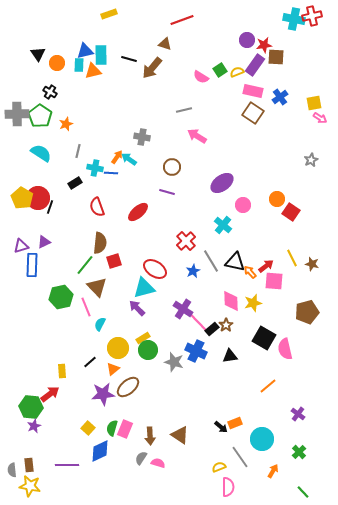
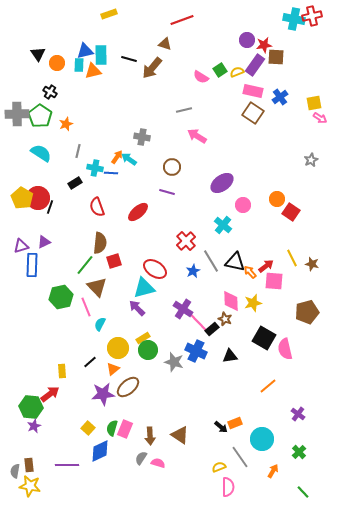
brown star at (226, 325): moved 1 px left, 6 px up; rotated 16 degrees counterclockwise
gray semicircle at (12, 470): moved 3 px right, 1 px down; rotated 16 degrees clockwise
